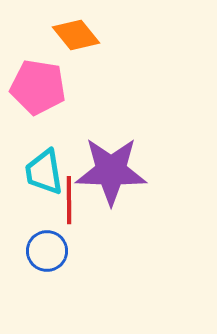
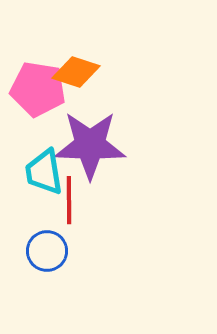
orange diamond: moved 37 px down; rotated 33 degrees counterclockwise
pink pentagon: moved 2 px down
purple star: moved 21 px left, 26 px up
